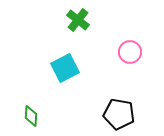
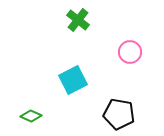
cyan square: moved 8 px right, 12 px down
green diamond: rotated 70 degrees counterclockwise
